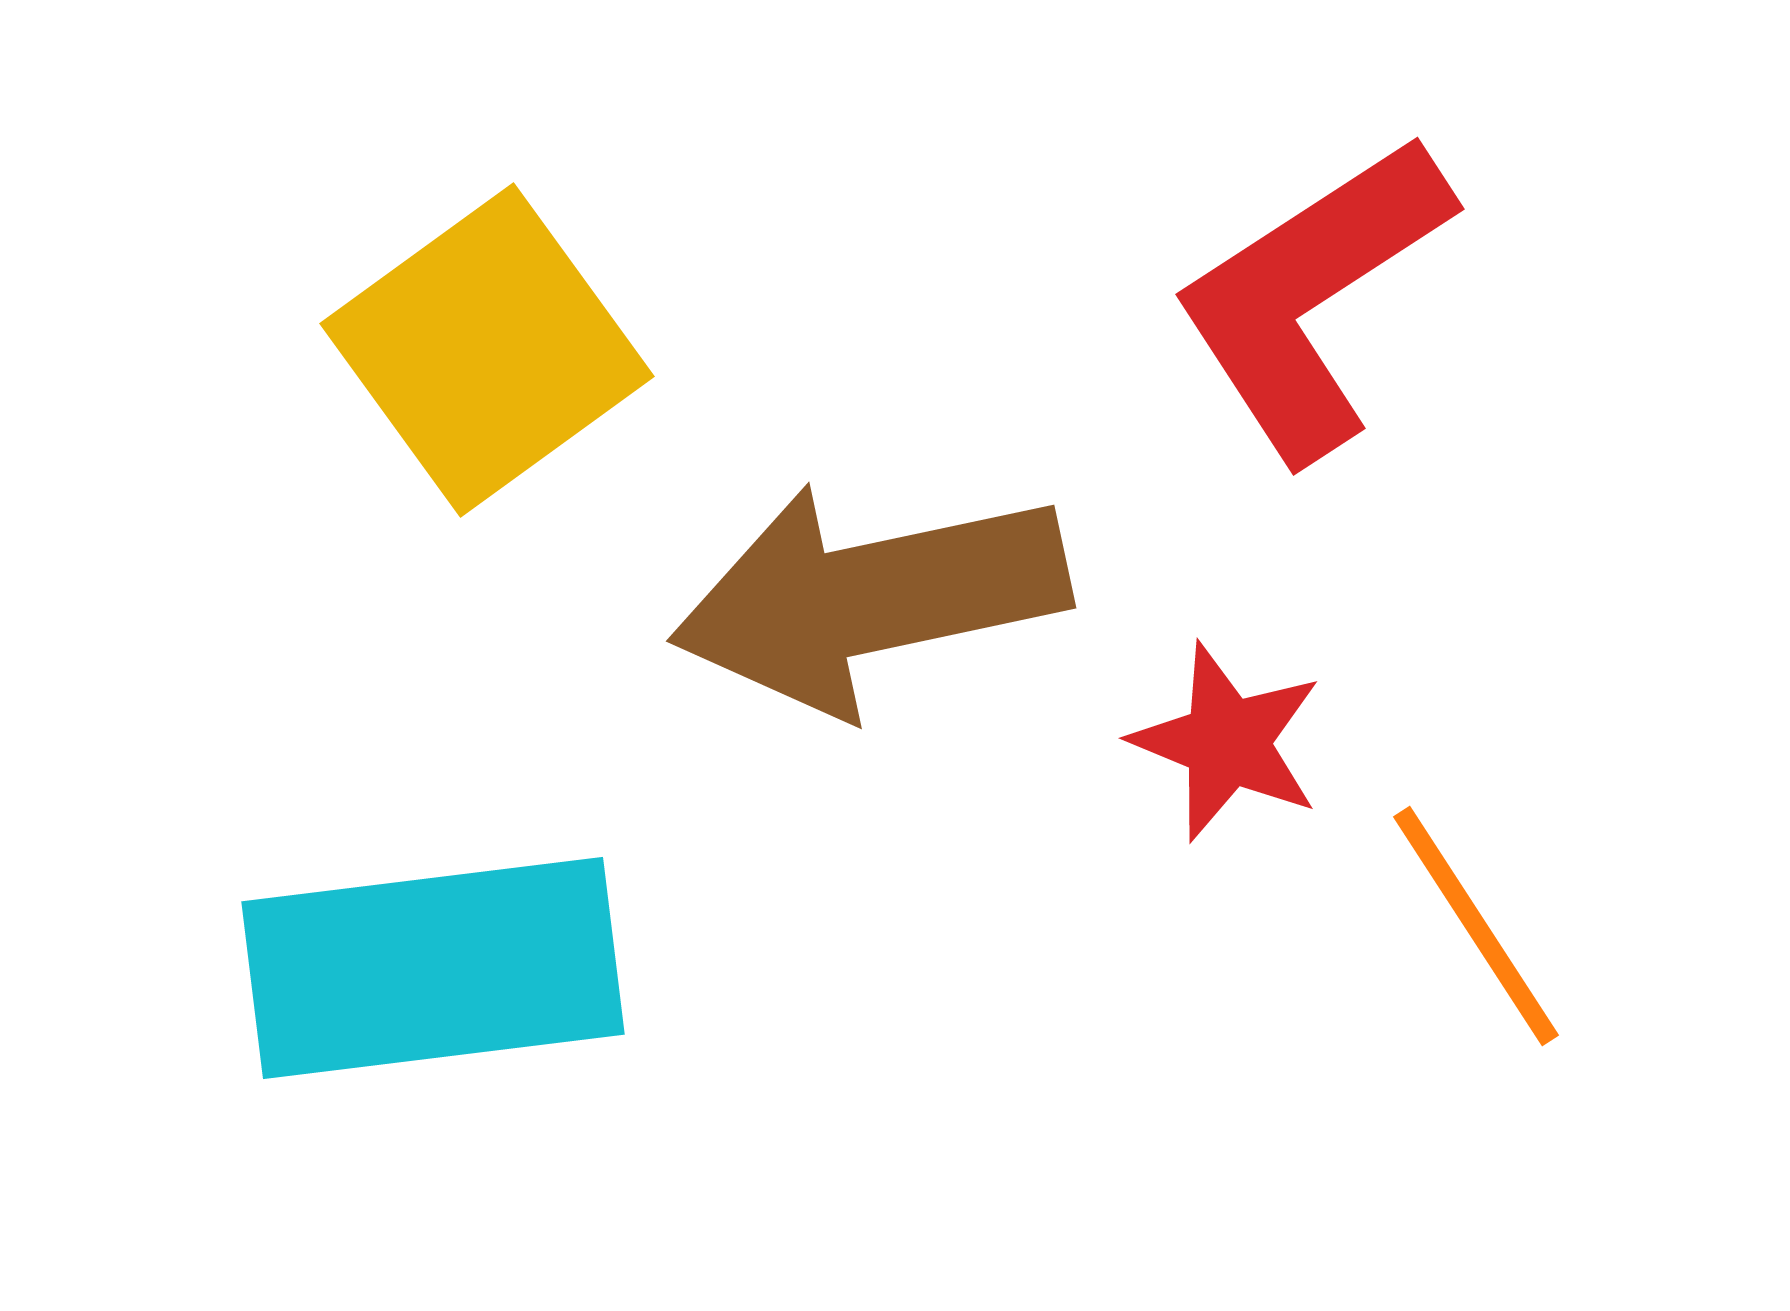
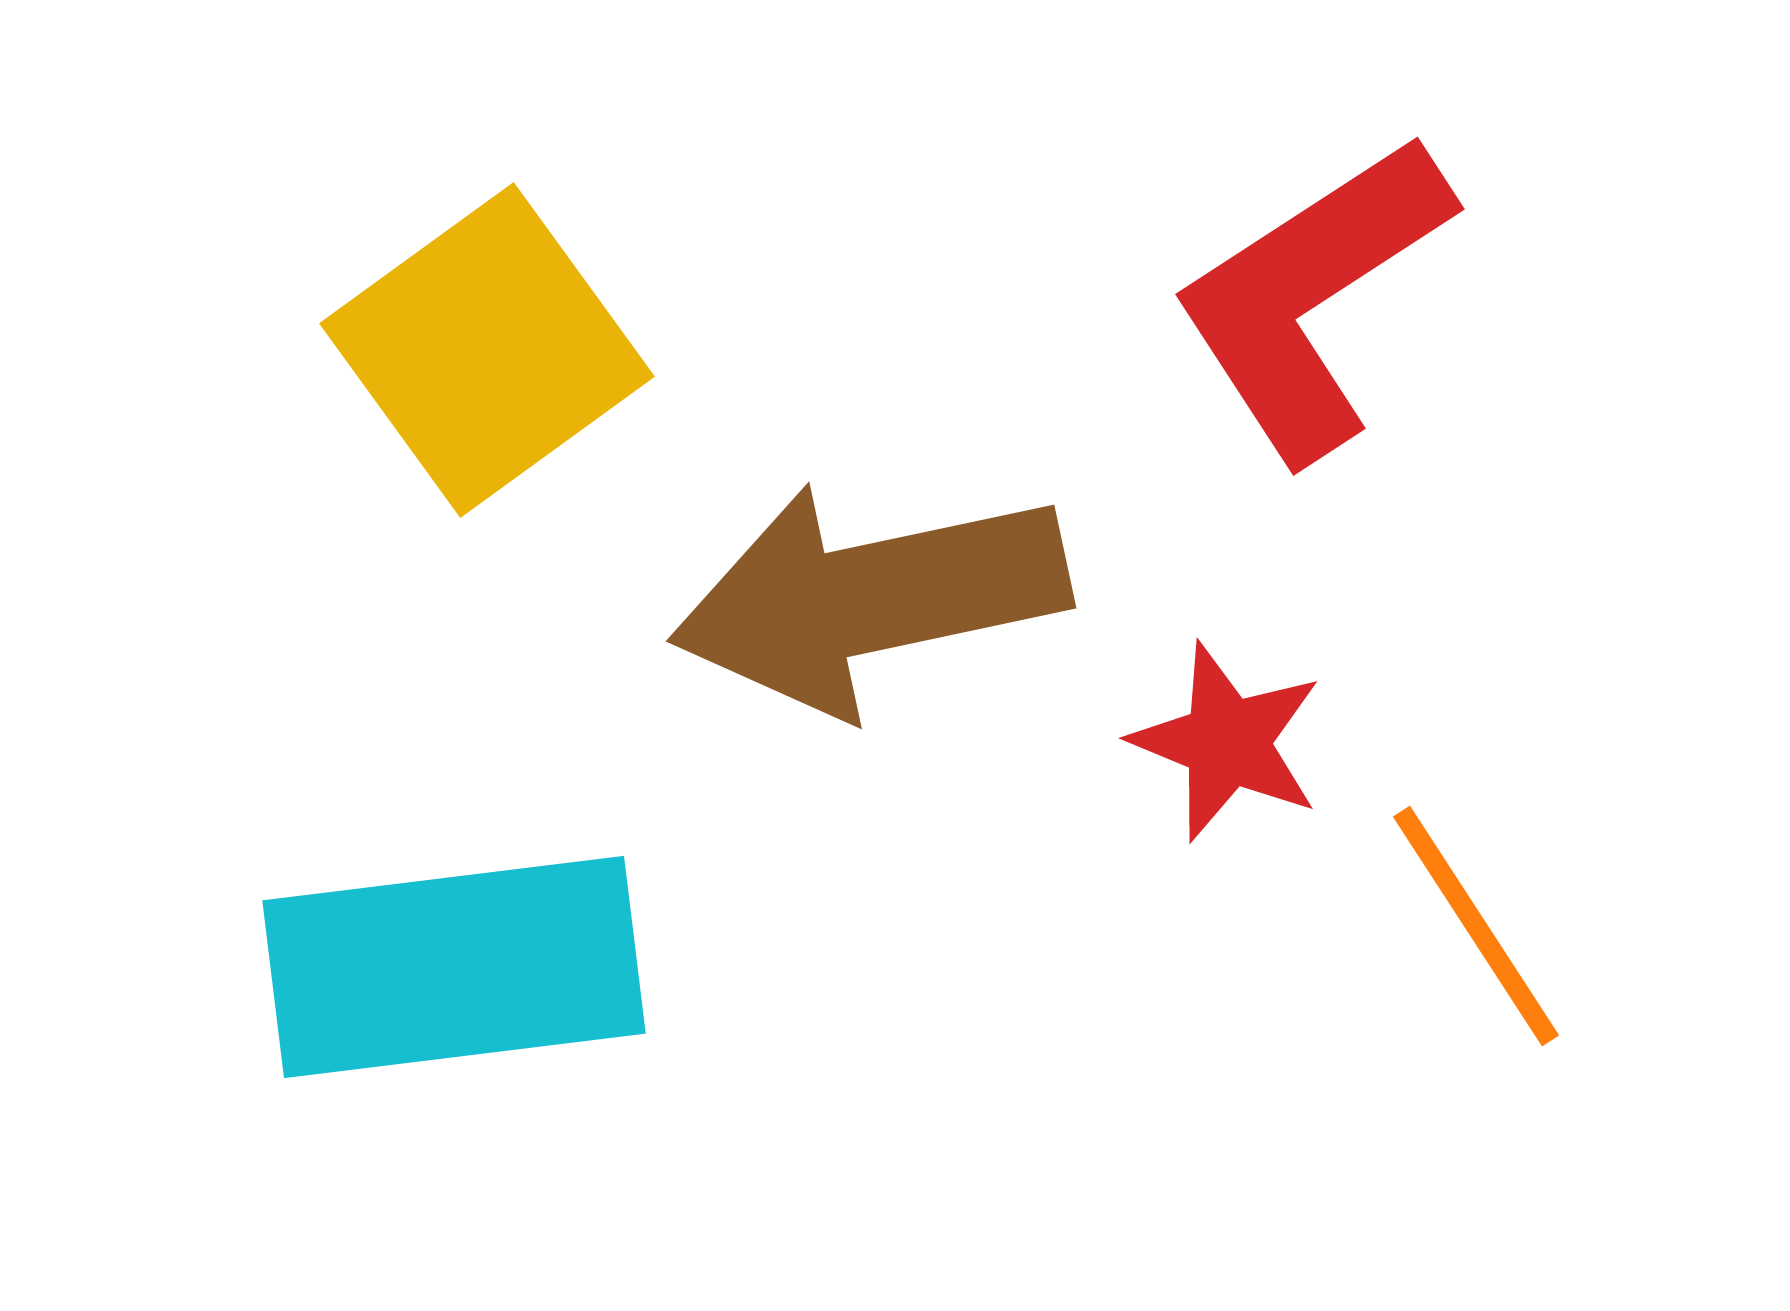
cyan rectangle: moved 21 px right, 1 px up
